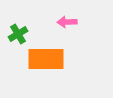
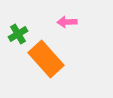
orange rectangle: rotated 48 degrees clockwise
